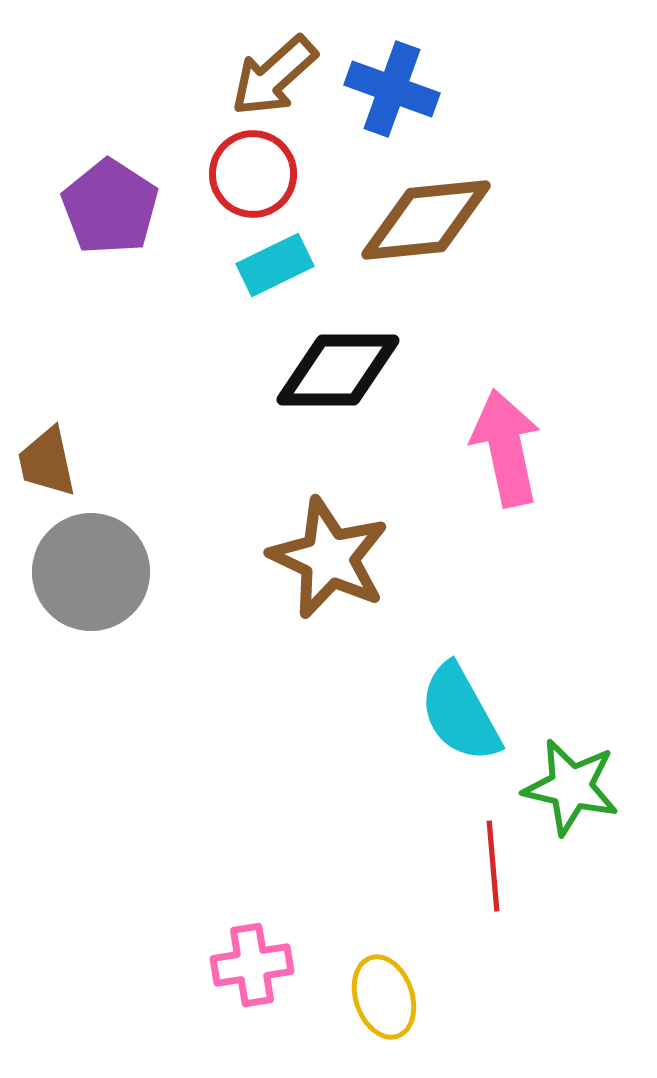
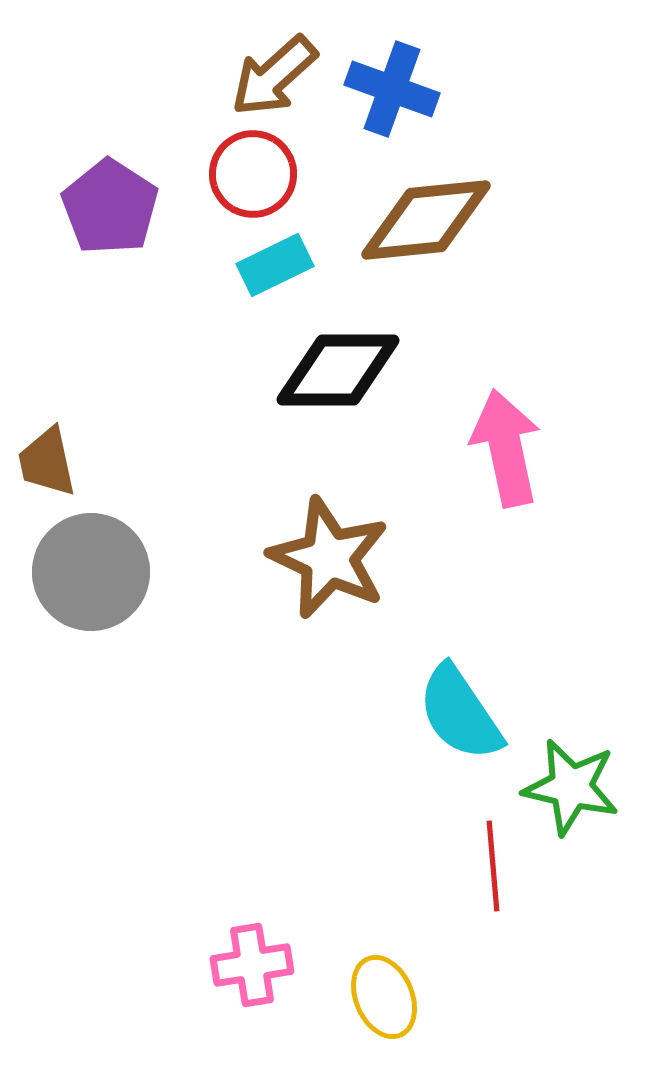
cyan semicircle: rotated 5 degrees counterclockwise
yellow ellipse: rotated 4 degrees counterclockwise
